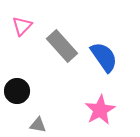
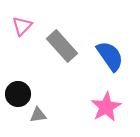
blue semicircle: moved 6 px right, 1 px up
black circle: moved 1 px right, 3 px down
pink star: moved 6 px right, 3 px up
gray triangle: moved 10 px up; rotated 18 degrees counterclockwise
